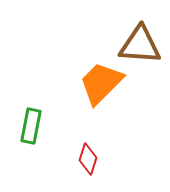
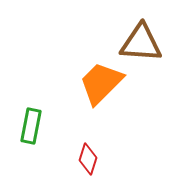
brown triangle: moved 1 px right, 2 px up
